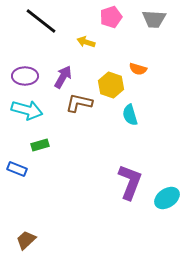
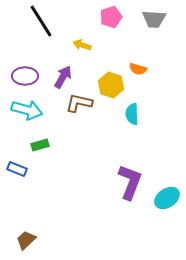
black line: rotated 20 degrees clockwise
yellow arrow: moved 4 px left, 3 px down
cyan semicircle: moved 2 px right, 1 px up; rotated 15 degrees clockwise
